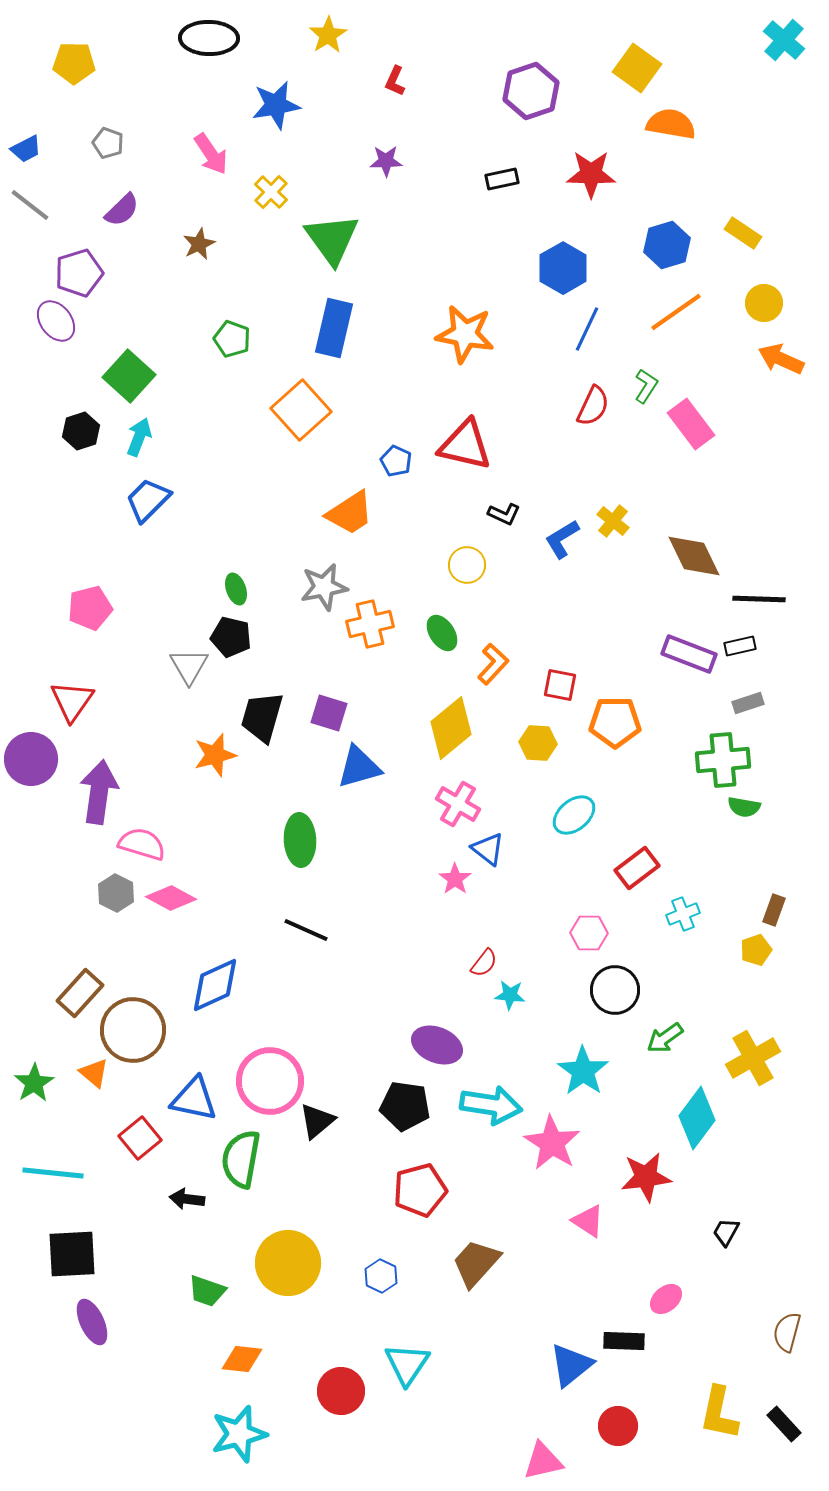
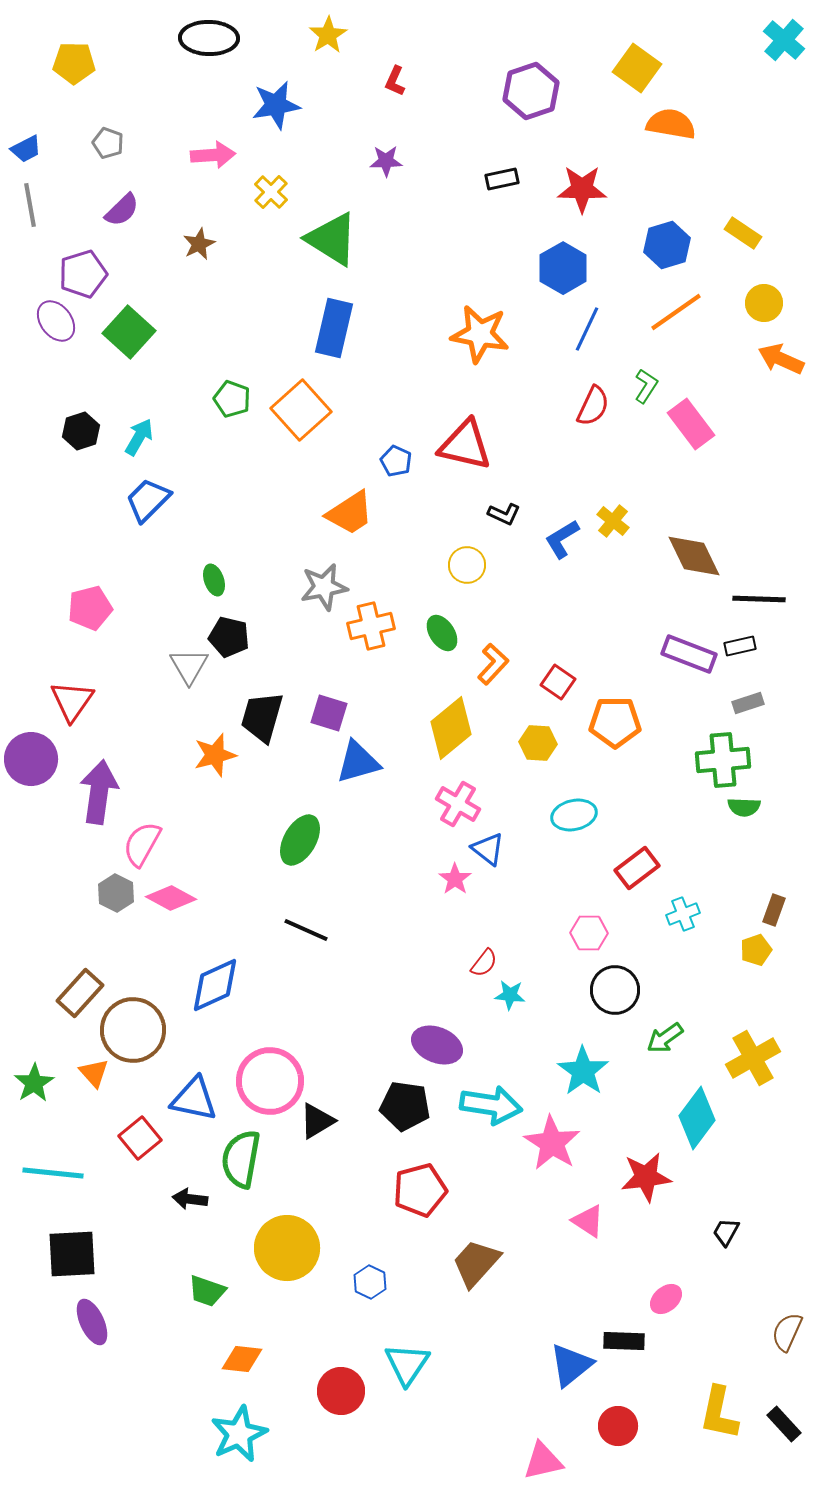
pink arrow at (211, 154): moved 2 px right, 1 px down; rotated 60 degrees counterclockwise
red star at (591, 174): moved 9 px left, 15 px down
gray line at (30, 205): rotated 42 degrees clockwise
green triangle at (332, 239): rotated 22 degrees counterclockwise
purple pentagon at (79, 273): moved 4 px right, 1 px down
orange star at (465, 334): moved 15 px right
green pentagon at (232, 339): moved 60 px down
green square at (129, 376): moved 44 px up
cyan arrow at (139, 437): rotated 9 degrees clockwise
green ellipse at (236, 589): moved 22 px left, 9 px up
orange cross at (370, 624): moved 1 px right, 2 px down
black pentagon at (231, 637): moved 2 px left
red square at (560, 685): moved 2 px left, 3 px up; rotated 24 degrees clockwise
blue triangle at (359, 767): moved 1 px left, 5 px up
green semicircle at (744, 807): rotated 8 degrees counterclockwise
cyan ellipse at (574, 815): rotated 27 degrees clockwise
green ellipse at (300, 840): rotated 33 degrees clockwise
pink semicircle at (142, 844): rotated 78 degrees counterclockwise
orange triangle at (94, 1073): rotated 8 degrees clockwise
black triangle at (317, 1121): rotated 9 degrees clockwise
black arrow at (187, 1199): moved 3 px right
yellow circle at (288, 1263): moved 1 px left, 15 px up
blue hexagon at (381, 1276): moved 11 px left, 6 px down
brown semicircle at (787, 1332): rotated 9 degrees clockwise
cyan star at (239, 1434): rotated 10 degrees counterclockwise
